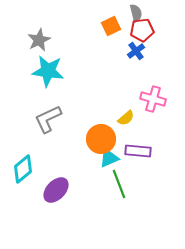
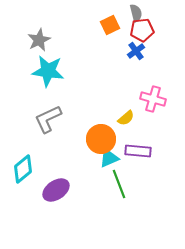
orange square: moved 1 px left, 1 px up
purple ellipse: rotated 12 degrees clockwise
